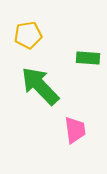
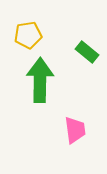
green rectangle: moved 1 px left, 6 px up; rotated 35 degrees clockwise
green arrow: moved 6 px up; rotated 45 degrees clockwise
